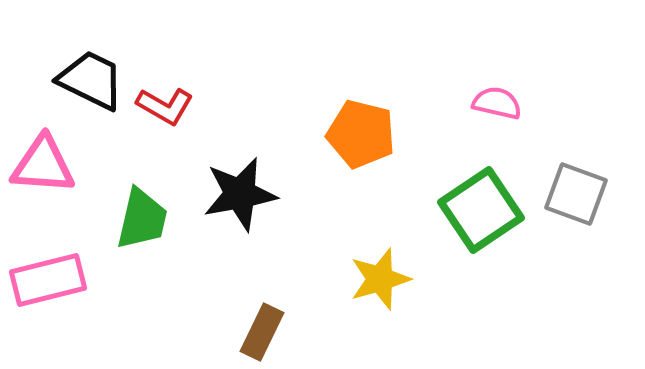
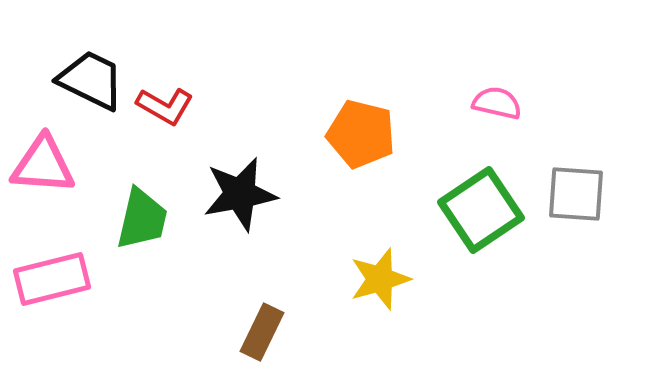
gray square: rotated 16 degrees counterclockwise
pink rectangle: moved 4 px right, 1 px up
